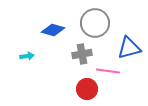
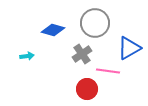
blue triangle: rotated 15 degrees counterclockwise
gray cross: rotated 24 degrees counterclockwise
